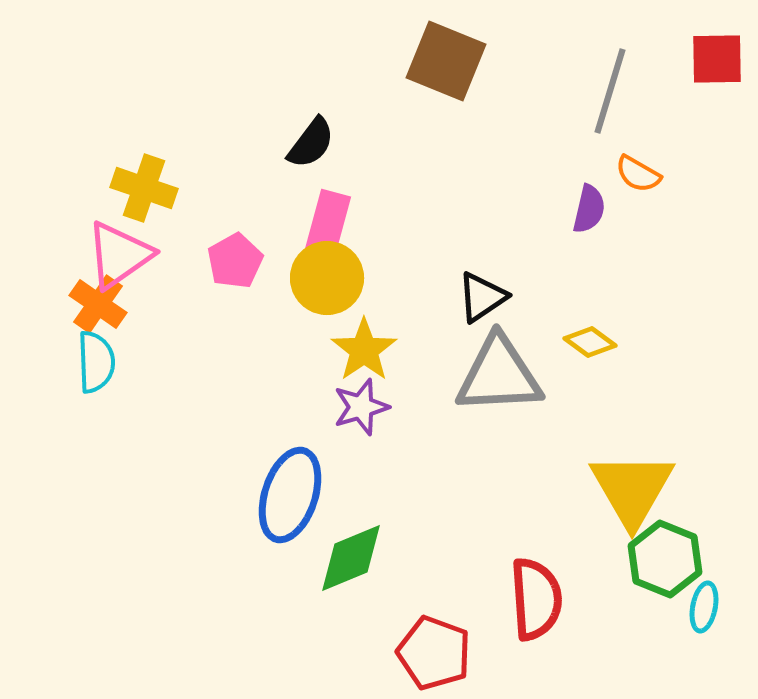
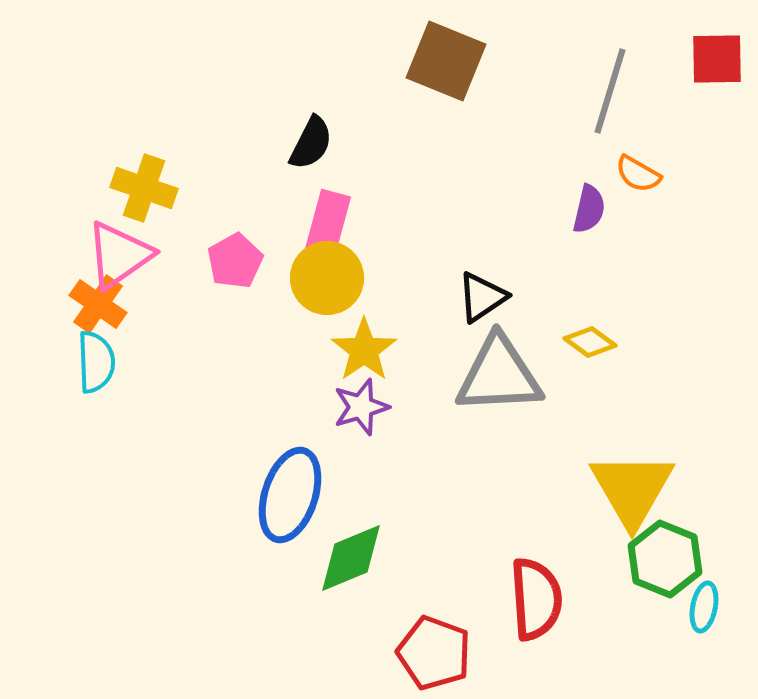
black semicircle: rotated 10 degrees counterclockwise
